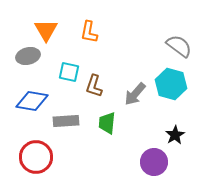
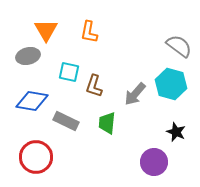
gray rectangle: rotated 30 degrees clockwise
black star: moved 1 px right, 3 px up; rotated 18 degrees counterclockwise
